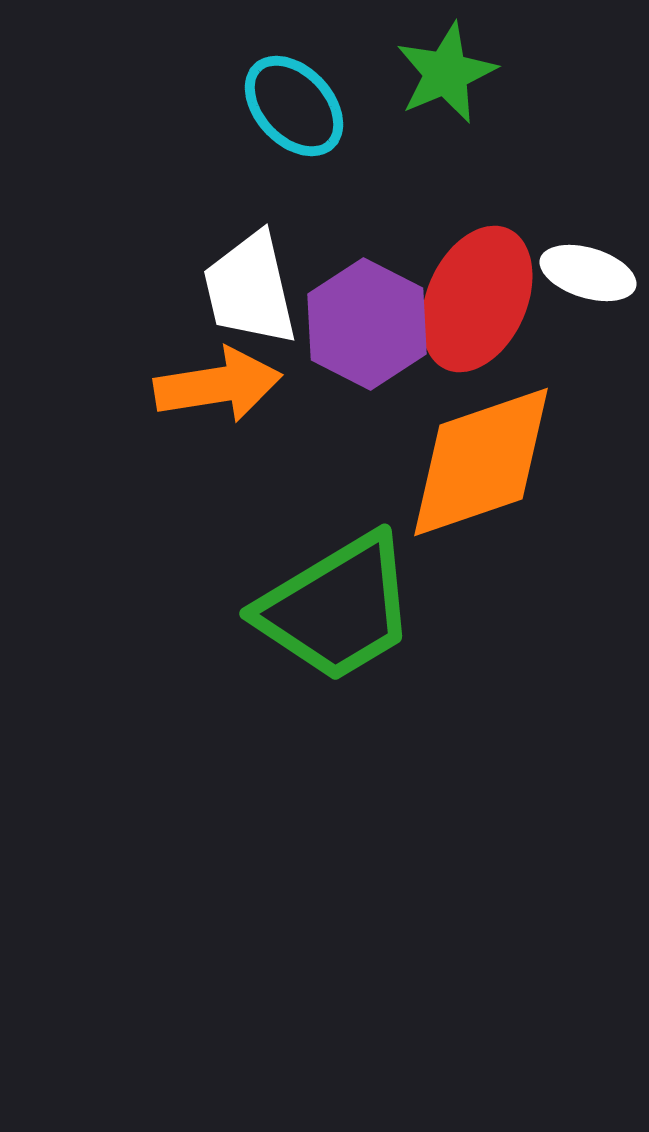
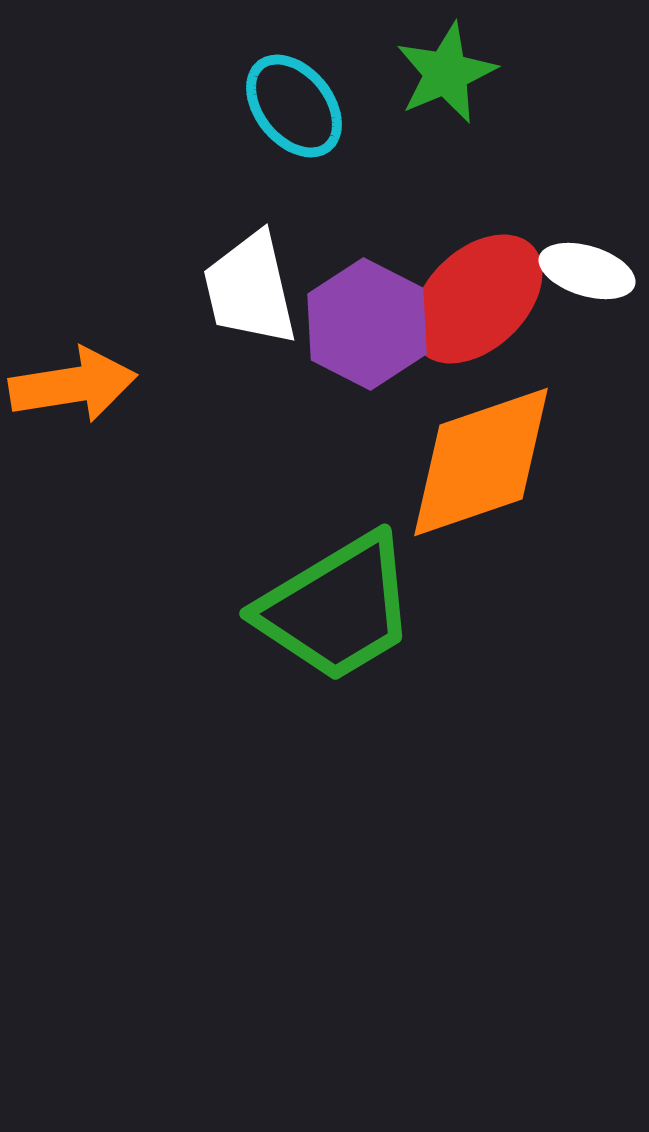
cyan ellipse: rotated 4 degrees clockwise
white ellipse: moved 1 px left, 2 px up
red ellipse: rotated 22 degrees clockwise
orange arrow: moved 145 px left
